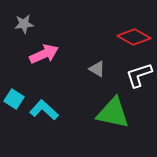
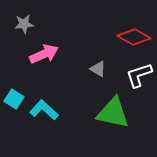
gray triangle: moved 1 px right
